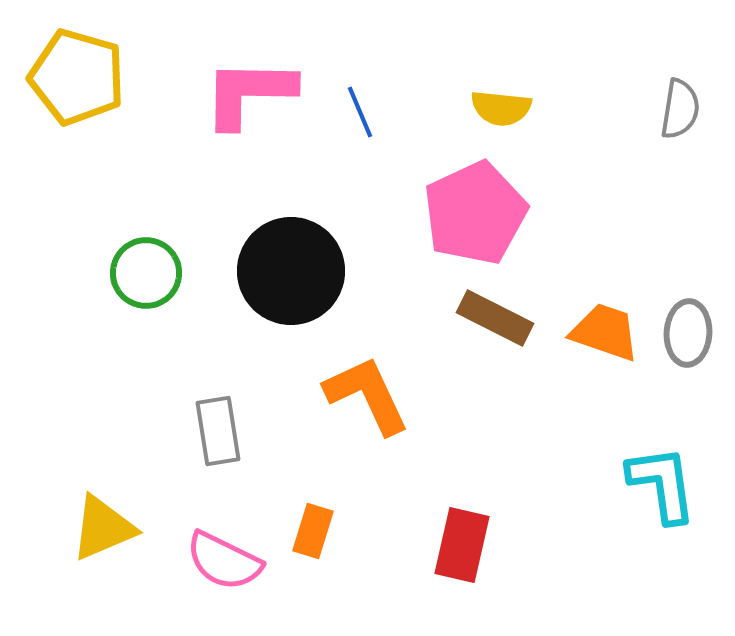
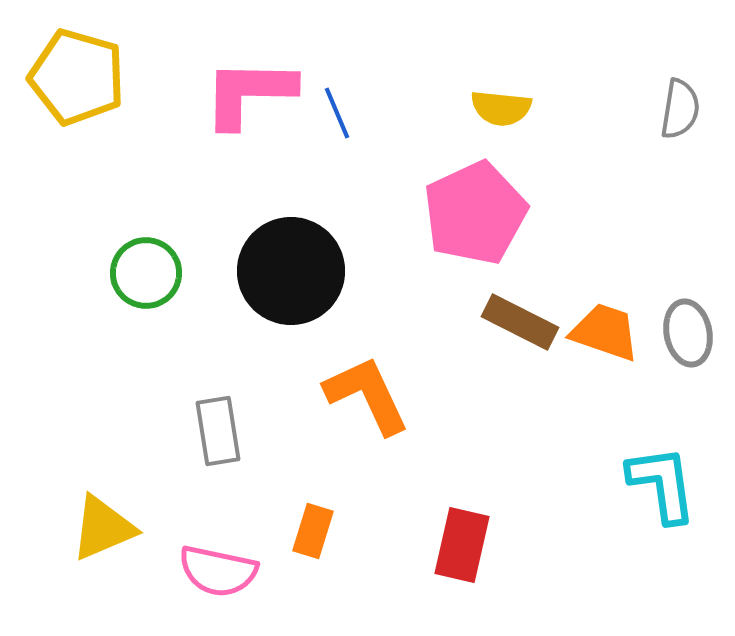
blue line: moved 23 px left, 1 px down
brown rectangle: moved 25 px right, 4 px down
gray ellipse: rotated 14 degrees counterclockwise
pink semicircle: moved 6 px left, 10 px down; rotated 14 degrees counterclockwise
